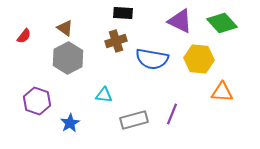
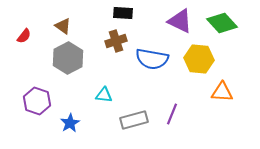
brown triangle: moved 2 px left, 2 px up
